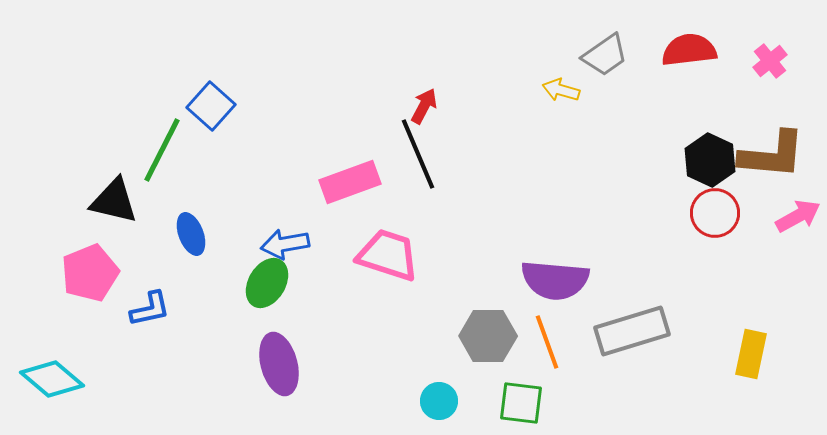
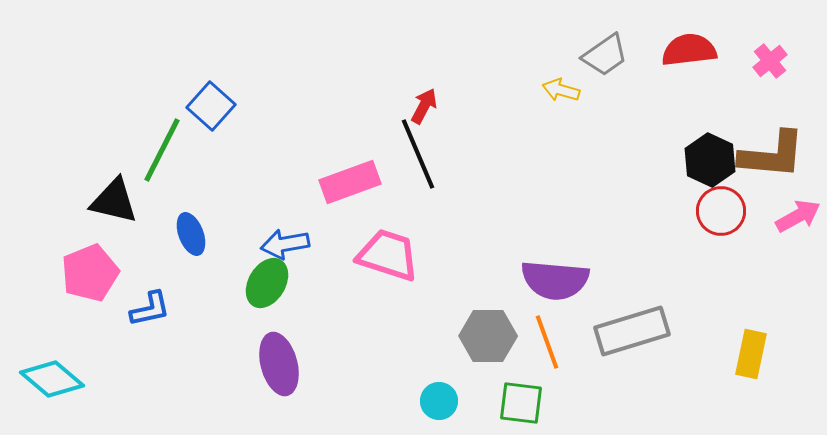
red circle: moved 6 px right, 2 px up
